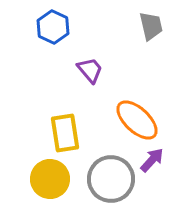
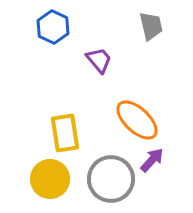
purple trapezoid: moved 9 px right, 10 px up
